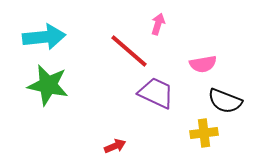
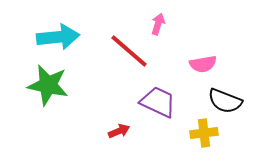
cyan arrow: moved 14 px right
purple trapezoid: moved 2 px right, 9 px down
red arrow: moved 4 px right, 15 px up
